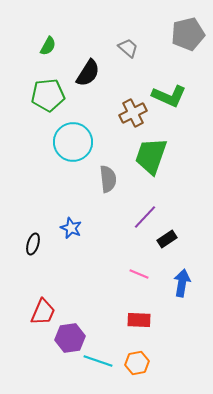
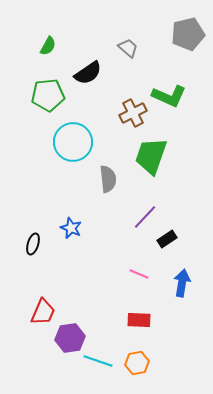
black semicircle: rotated 24 degrees clockwise
